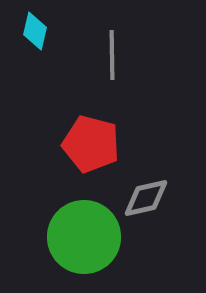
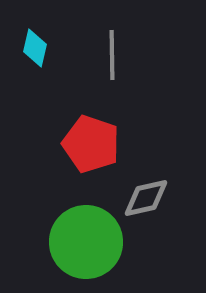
cyan diamond: moved 17 px down
red pentagon: rotated 4 degrees clockwise
green circle: moved 2 px right, 5 px down
